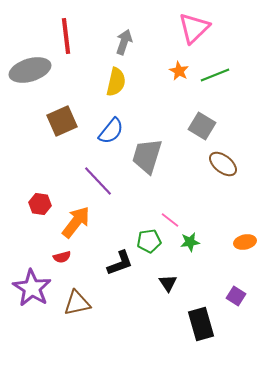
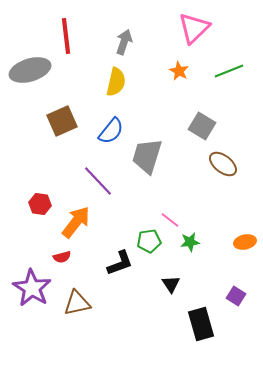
green line: moved 14 px right, 4 px up
black triangle: moved 3 px right, 1 px down
